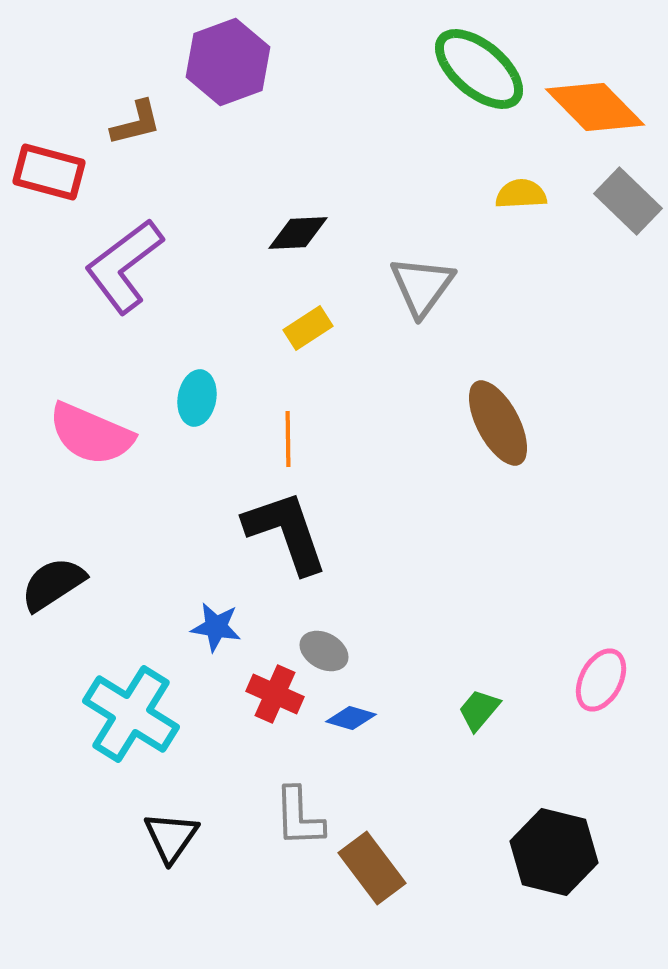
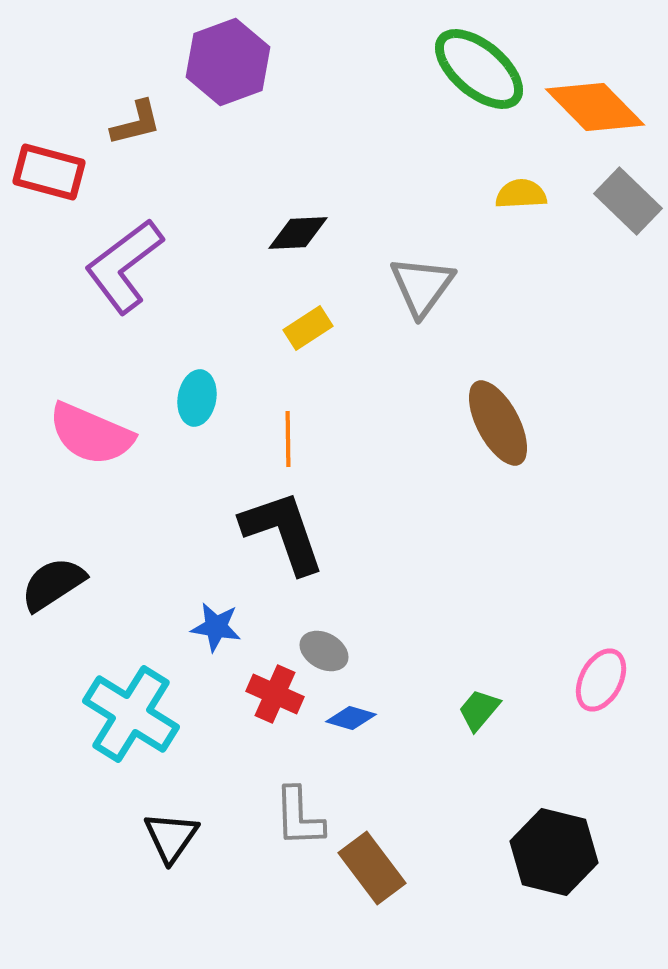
black L-shape: moved 3 px left
